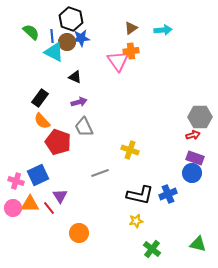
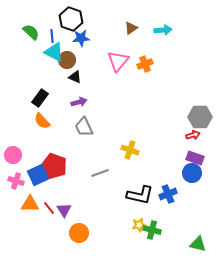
brown circle: moved 18 px down
orange cross: moved 14 px right, 13 px down; rotated 14 degrees counterclockwise
pink triangle: rotated 15 degrees clockwise
red pentagon: moved 4 px left, 24 px down
purple triangle: moved 4 px right, 14 px down
pink circle: moved 53 px up
yellow star: moved 3 px right, 4 px down
green cross: moved 19 px up; rotated 24 degrees counterclockwise
